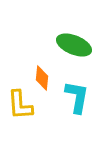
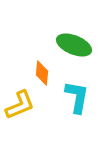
orange diamond: moved 5 px up
yellow L-shape: rotated 108 degrees counterclockwise
